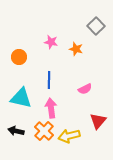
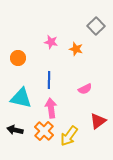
orange circle: moved 1 px left, 1 px down
red triangle: rotated 12 degrees clockwise
black arrow: moved 1 px left, 1 px up
yellow arrow: rotated 40 degrees counterclockwise
